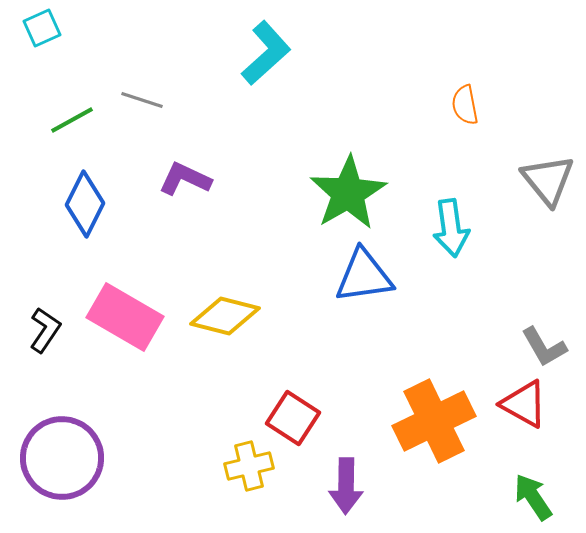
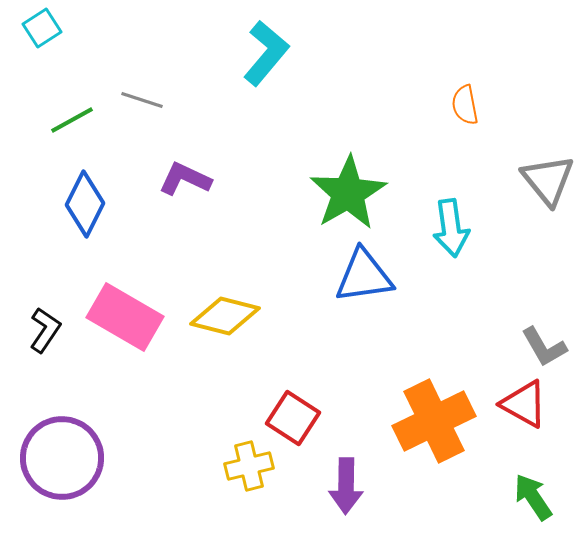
cyan square: rotated 9 degrees counterclockwise
cyan L-shape: rotated 8 degrees counterclockwise
